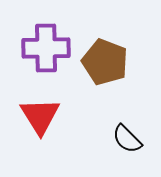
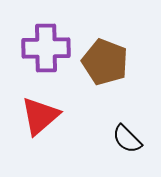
red triangle: rotated 21 degrees clockwise
